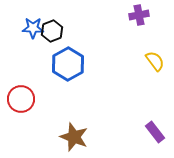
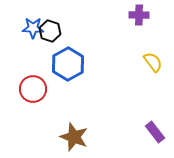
purple cross: rotated 12 degrees clockwise
black hexagon: moved 2 px left; rotated 20 degrees counterclockwise
yellow semicircle: moved 2 px left, 1 px down
red circle: moved 12 px right, 10 px up
